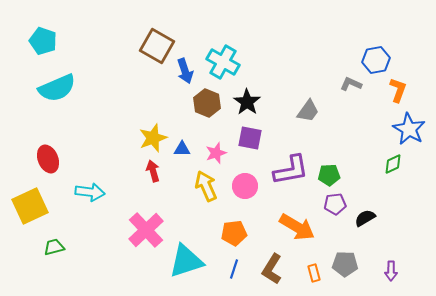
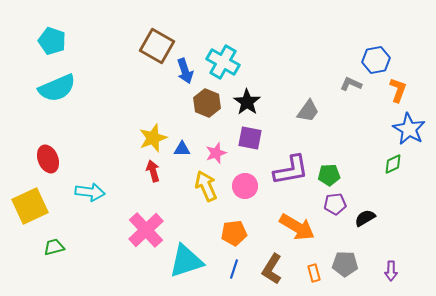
cyan pentagon: moved 9 px right
